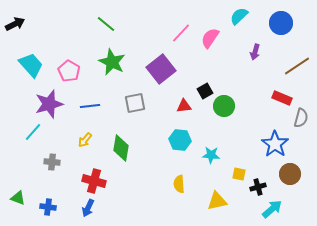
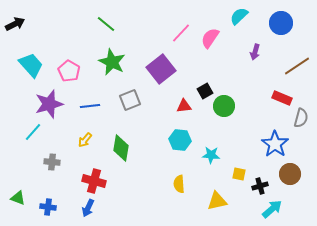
gray square: moved 5 px left, 3 px up; rotated 10 degrees counterclockwise
black cross: moved 2 px right, 1 px up
